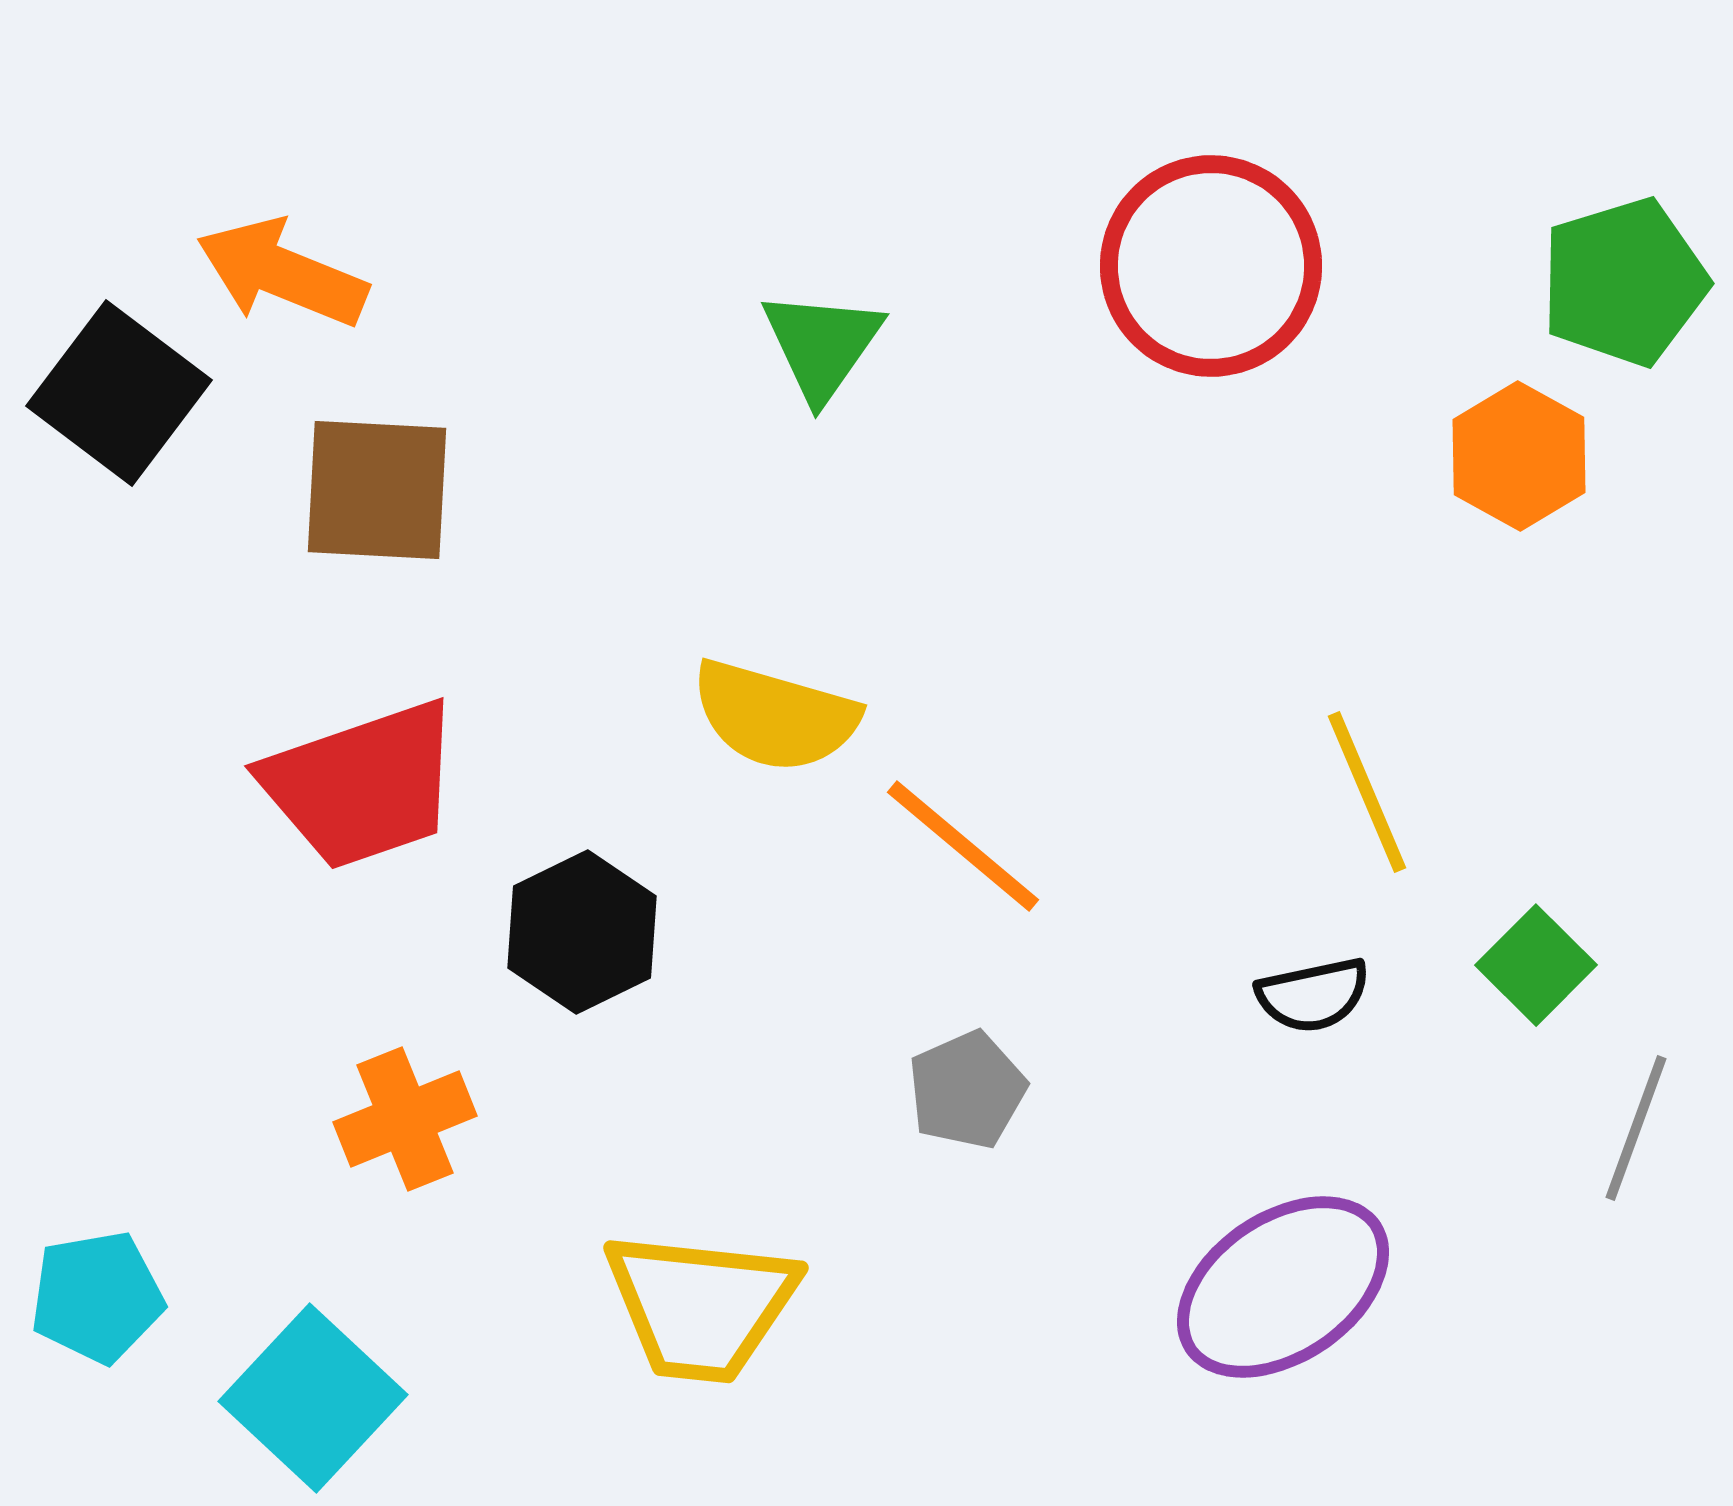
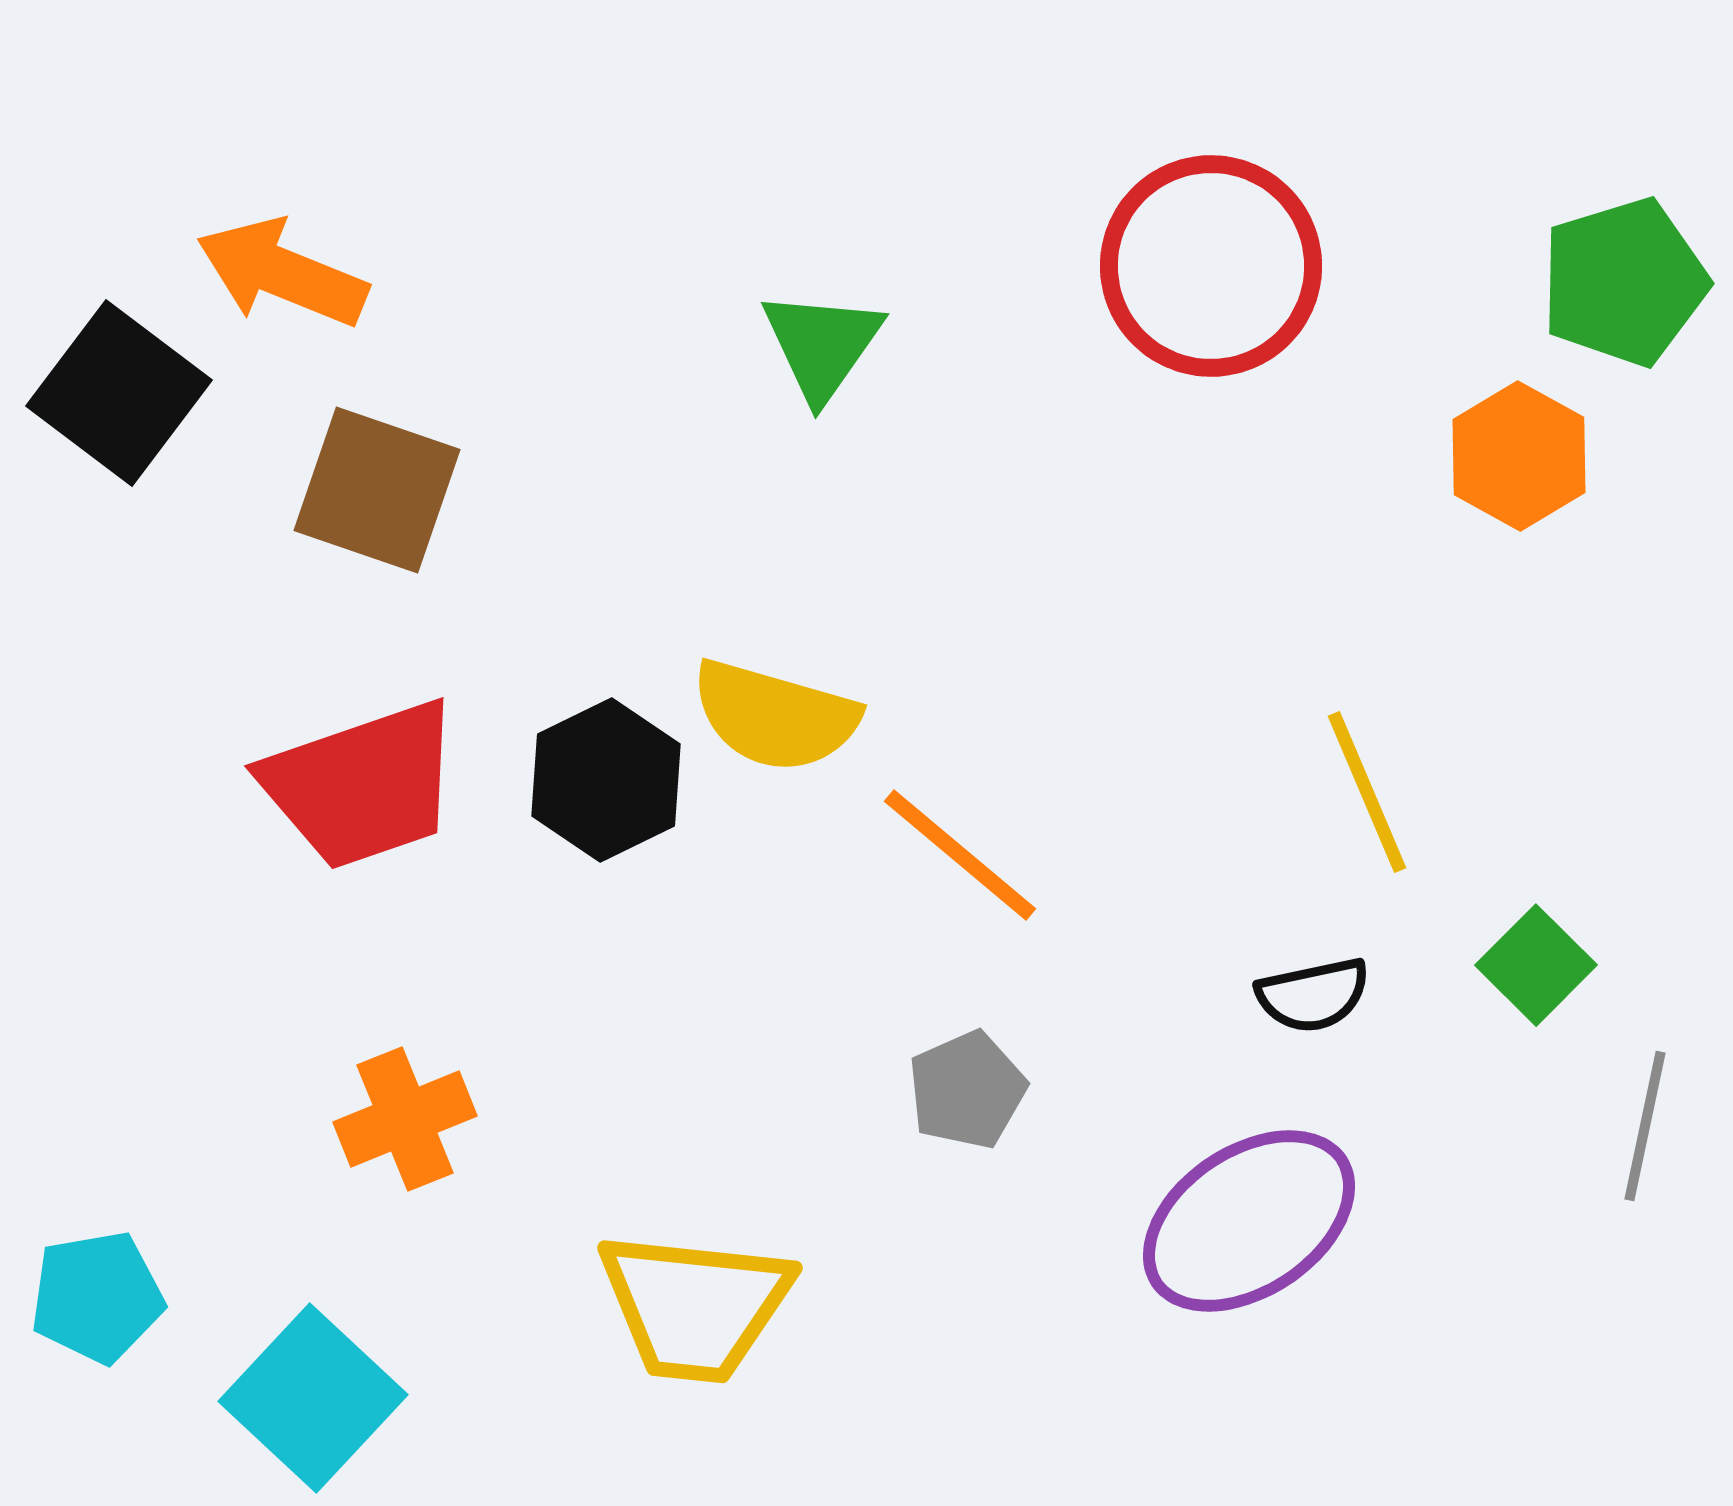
brown square: rotated 16 degrees clockwise
orange line: moved 3 px left, 9 px down
black hexagon: moved 24 px right, 152 px up
gray line: moved 9 px right, 2 px up; rotated 8 degrees counterclockwise
purple ellipse: moved 34 px left, 66 px up
yellow trapezoid: moved 6 px left
